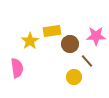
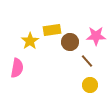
yellow rectangle: moved 1 px up
brown circle: moved 2 px up
pink semicircle: rotated 18 degrees clockwise
yellow circle: moved 16 px right, 8 px down
